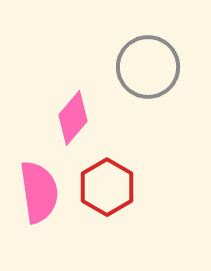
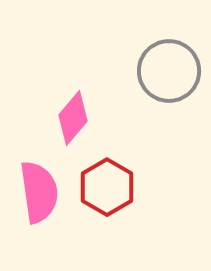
gray circle: moved 21 px right, 4 px down
